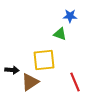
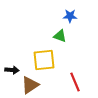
green triangle: moved 2 px down
brown triangle: moved 3 px down
